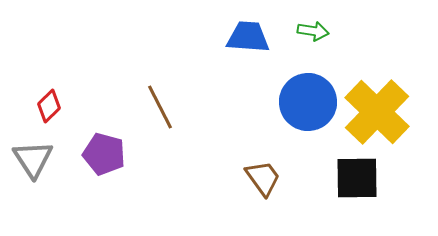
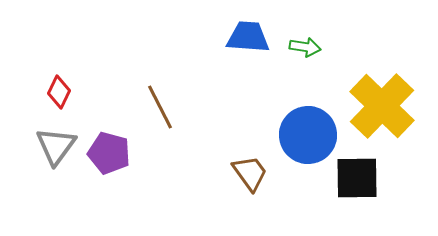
green arrow: moved 8 px left, 16 px down
blue circle: moved 33 px down
red diamond: moved 10 px right, 14 px up; rotated 20 degrees counterclockwise
yellow cross: moved 5 px right, 6 px up
purple pentagon: moved 5 px right, 1 px up
gray triangle: moved 23 px right, 13 px up; rotated 9 degrees clockwise
brown trapezoid: moved 13 px left, 5 px up
